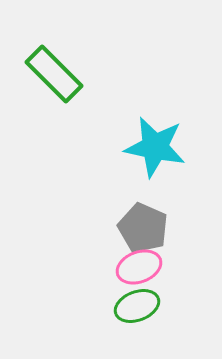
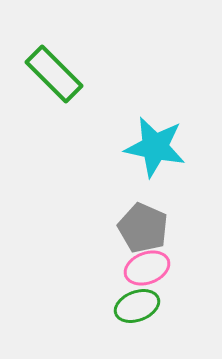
pink ellipse: moved 8 px right, 1 px down
